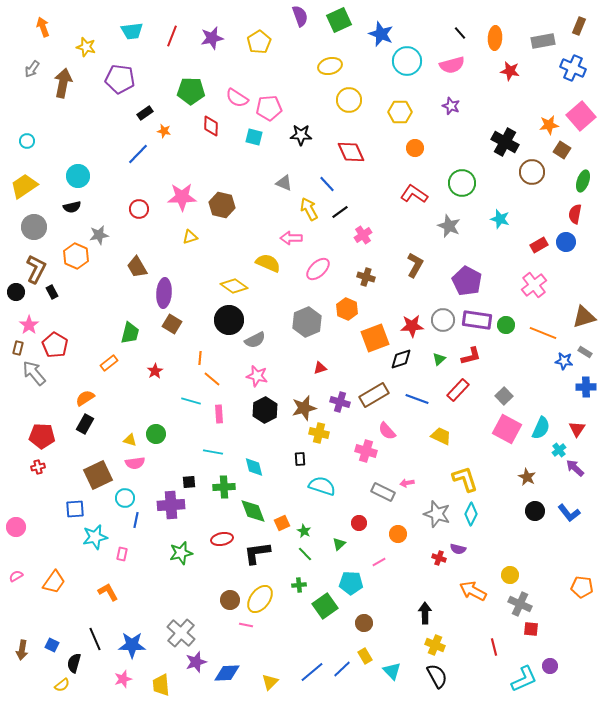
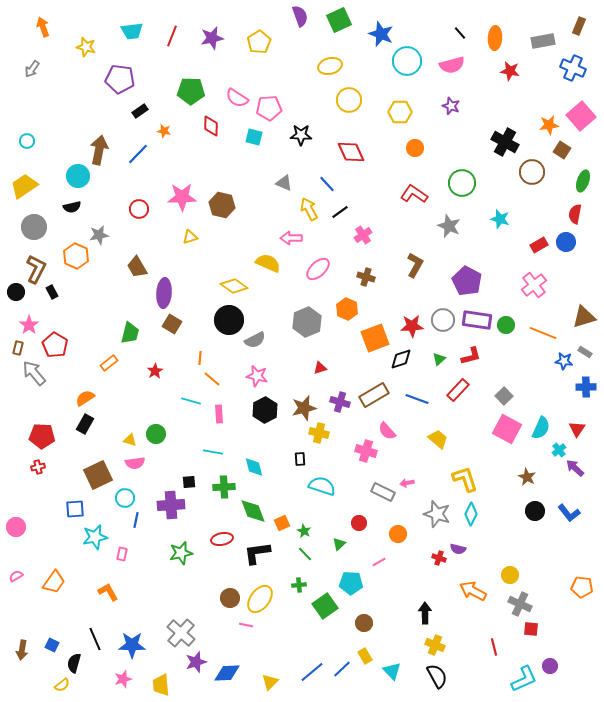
brown arrow at (63, 83): moved 36 px right, 67 px down
black rectangle at (145, 113): moved 5 px left, 2 px up
yellow trapezoid at (441, 436): moved 3 px left, 3 px down; rotated 15 degrees clockwise
brown circle at (230, 600): moved 2 px up
